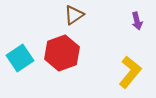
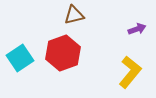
brown triangle: rotated 20 degrees clockwise
purple arrow: moved 8 px down; rotated 96 degrees counterclockwise
red hexagon: moved 1 px right
